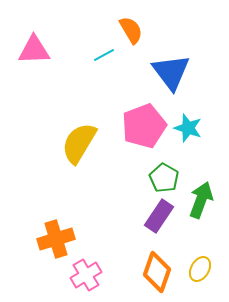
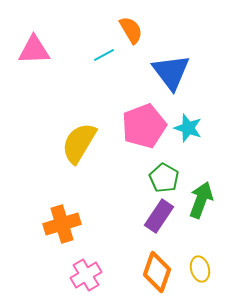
orange cross: moved 6 px right, 15 px up
yellow ellipse: rotated 45 degrees counterclockwise
